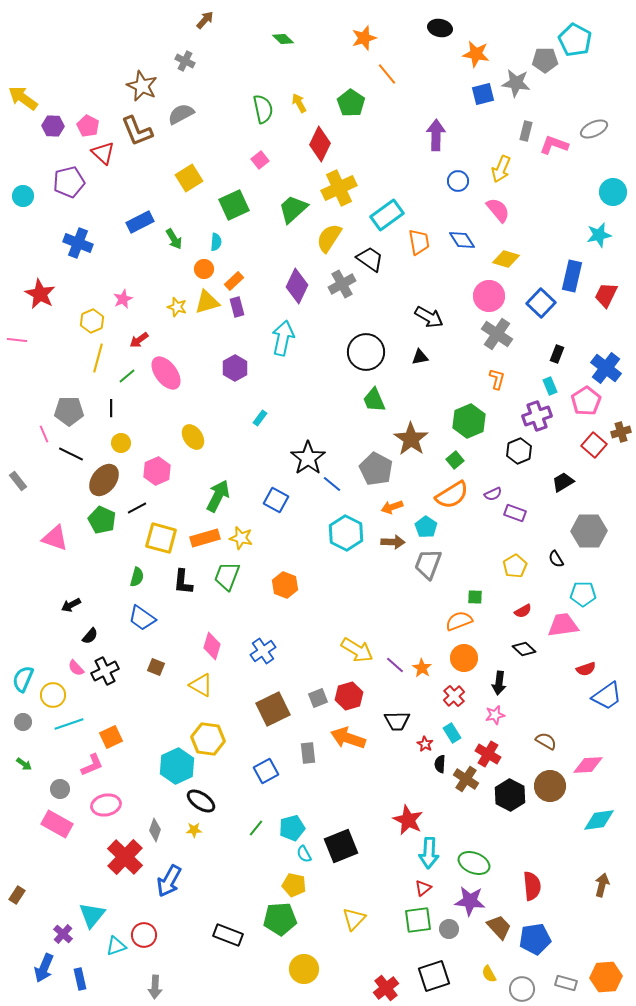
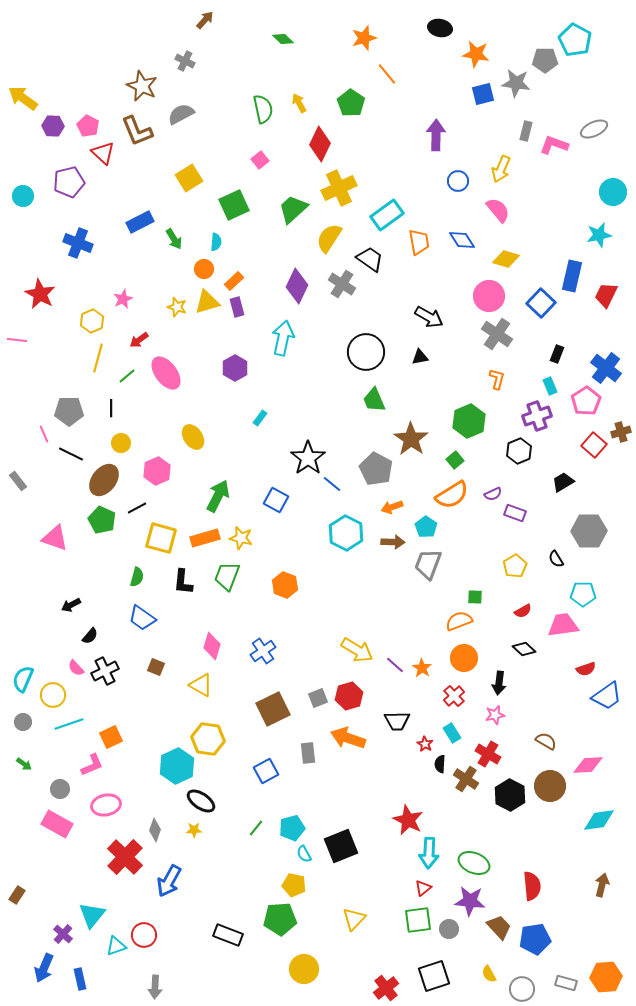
gray cross at (342, 284): rotated 28 degrees counterclockwise
